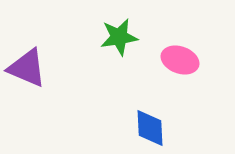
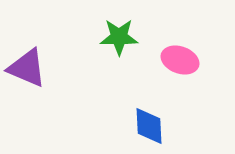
green star: rotated 9 degrees clockwise
blue diamond: moved 1 px left, 2 px up
